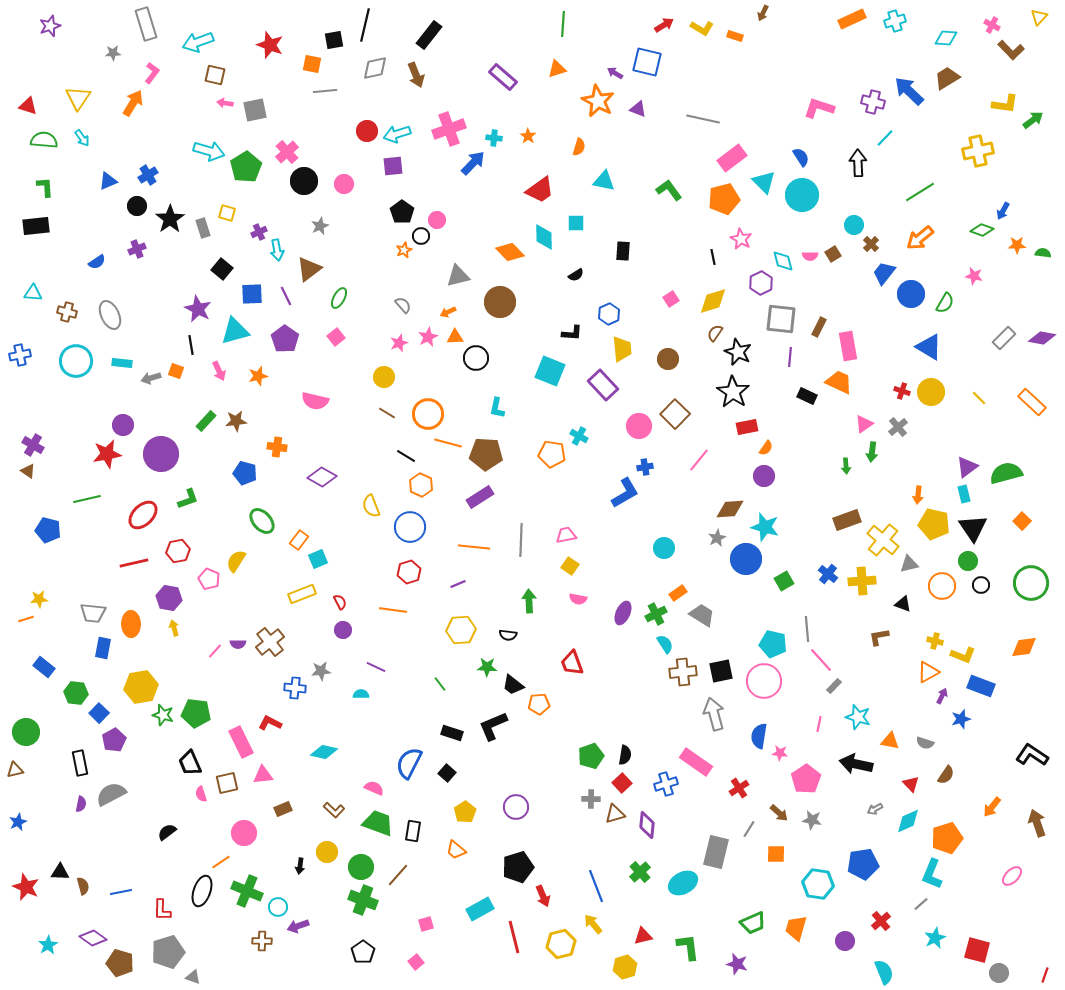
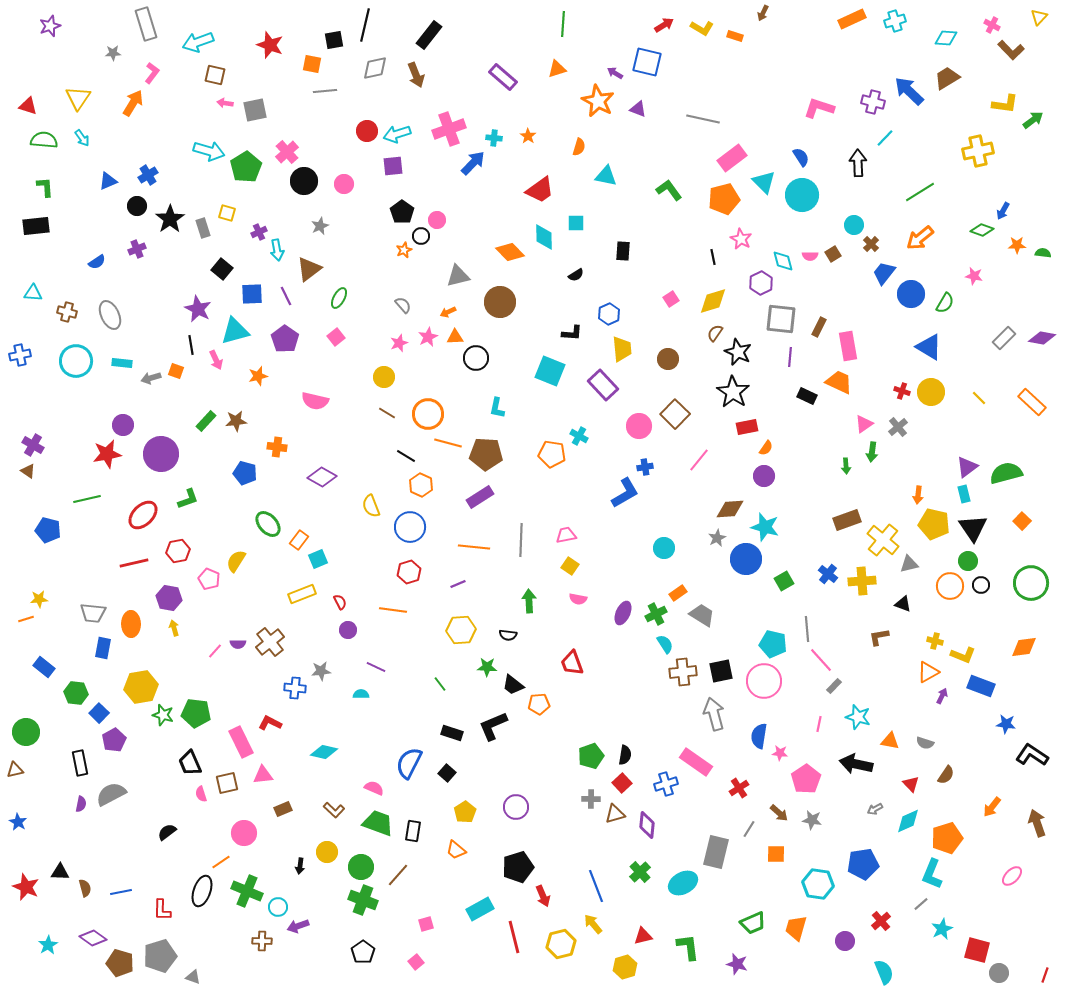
cyan triangle at (604, 181): moved 2 px right, 5 px up
pink arrow at (219, 371): moved 3 px left, 11 px up
green ellipse at (262, 521): moved 6 px right, 3 px down
orange circle at (942, 586): moved 8 px right
purple circle at (343, 630): moved 5 px right
blue star at (961, 719): moved 45 px right, 5 px down; rotated 24 degrees clockwise
blue star at (18, 822): rotated 18 degrees counterclockwise
brown semicircle at (83, 886): moved 2 px right, 2 px down
cyan star at (935, 938): moved 7 px right, 9 px up
gray pentagon at (168, 952): moved 8 px left, 4 px down
